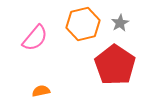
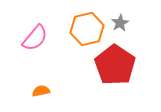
orange hexagon: moved 4 px right, 5 px down
